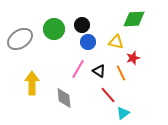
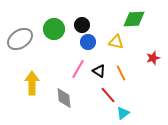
red star: moved 20 px right
